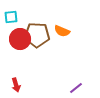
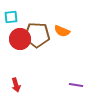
purple line: moved 3 px up; rotated 48 degrees clockwise
